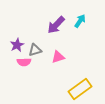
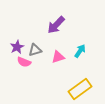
cyan arrow: moved 30 px down
purple star: moved 2 px down
pink semicircle: rotated 24 degrees clockwise
